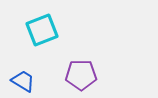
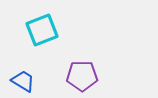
purple pentagon: moved 1 px right, 1 px down
